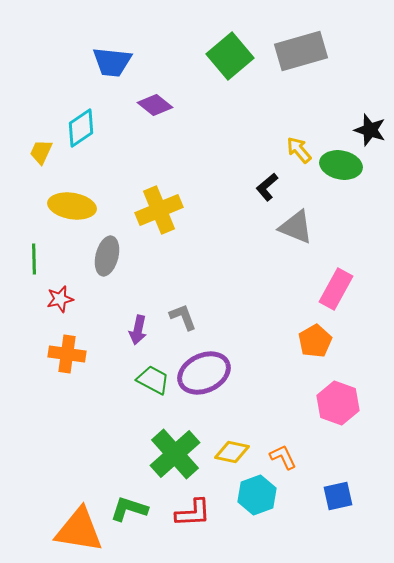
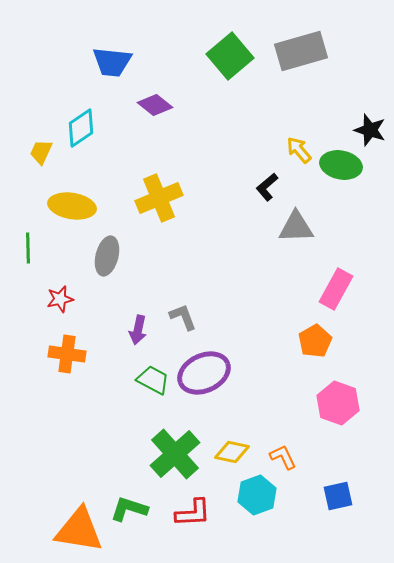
yellow cross: moved 12 px up
gray triangle: rotated 24 degrees counterclockwise
green line: moved 6 px left, 11 px up
